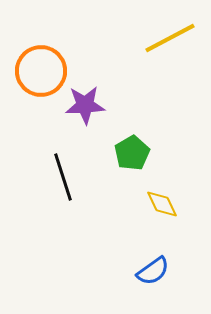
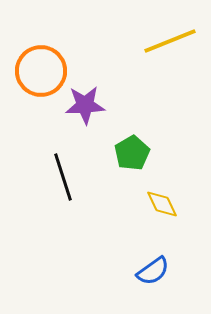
yellow line: moved 3 px down; rotated 6 degrees clockwise
